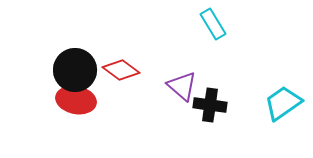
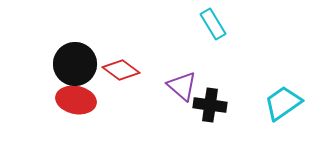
black circle: moved 6 px up
